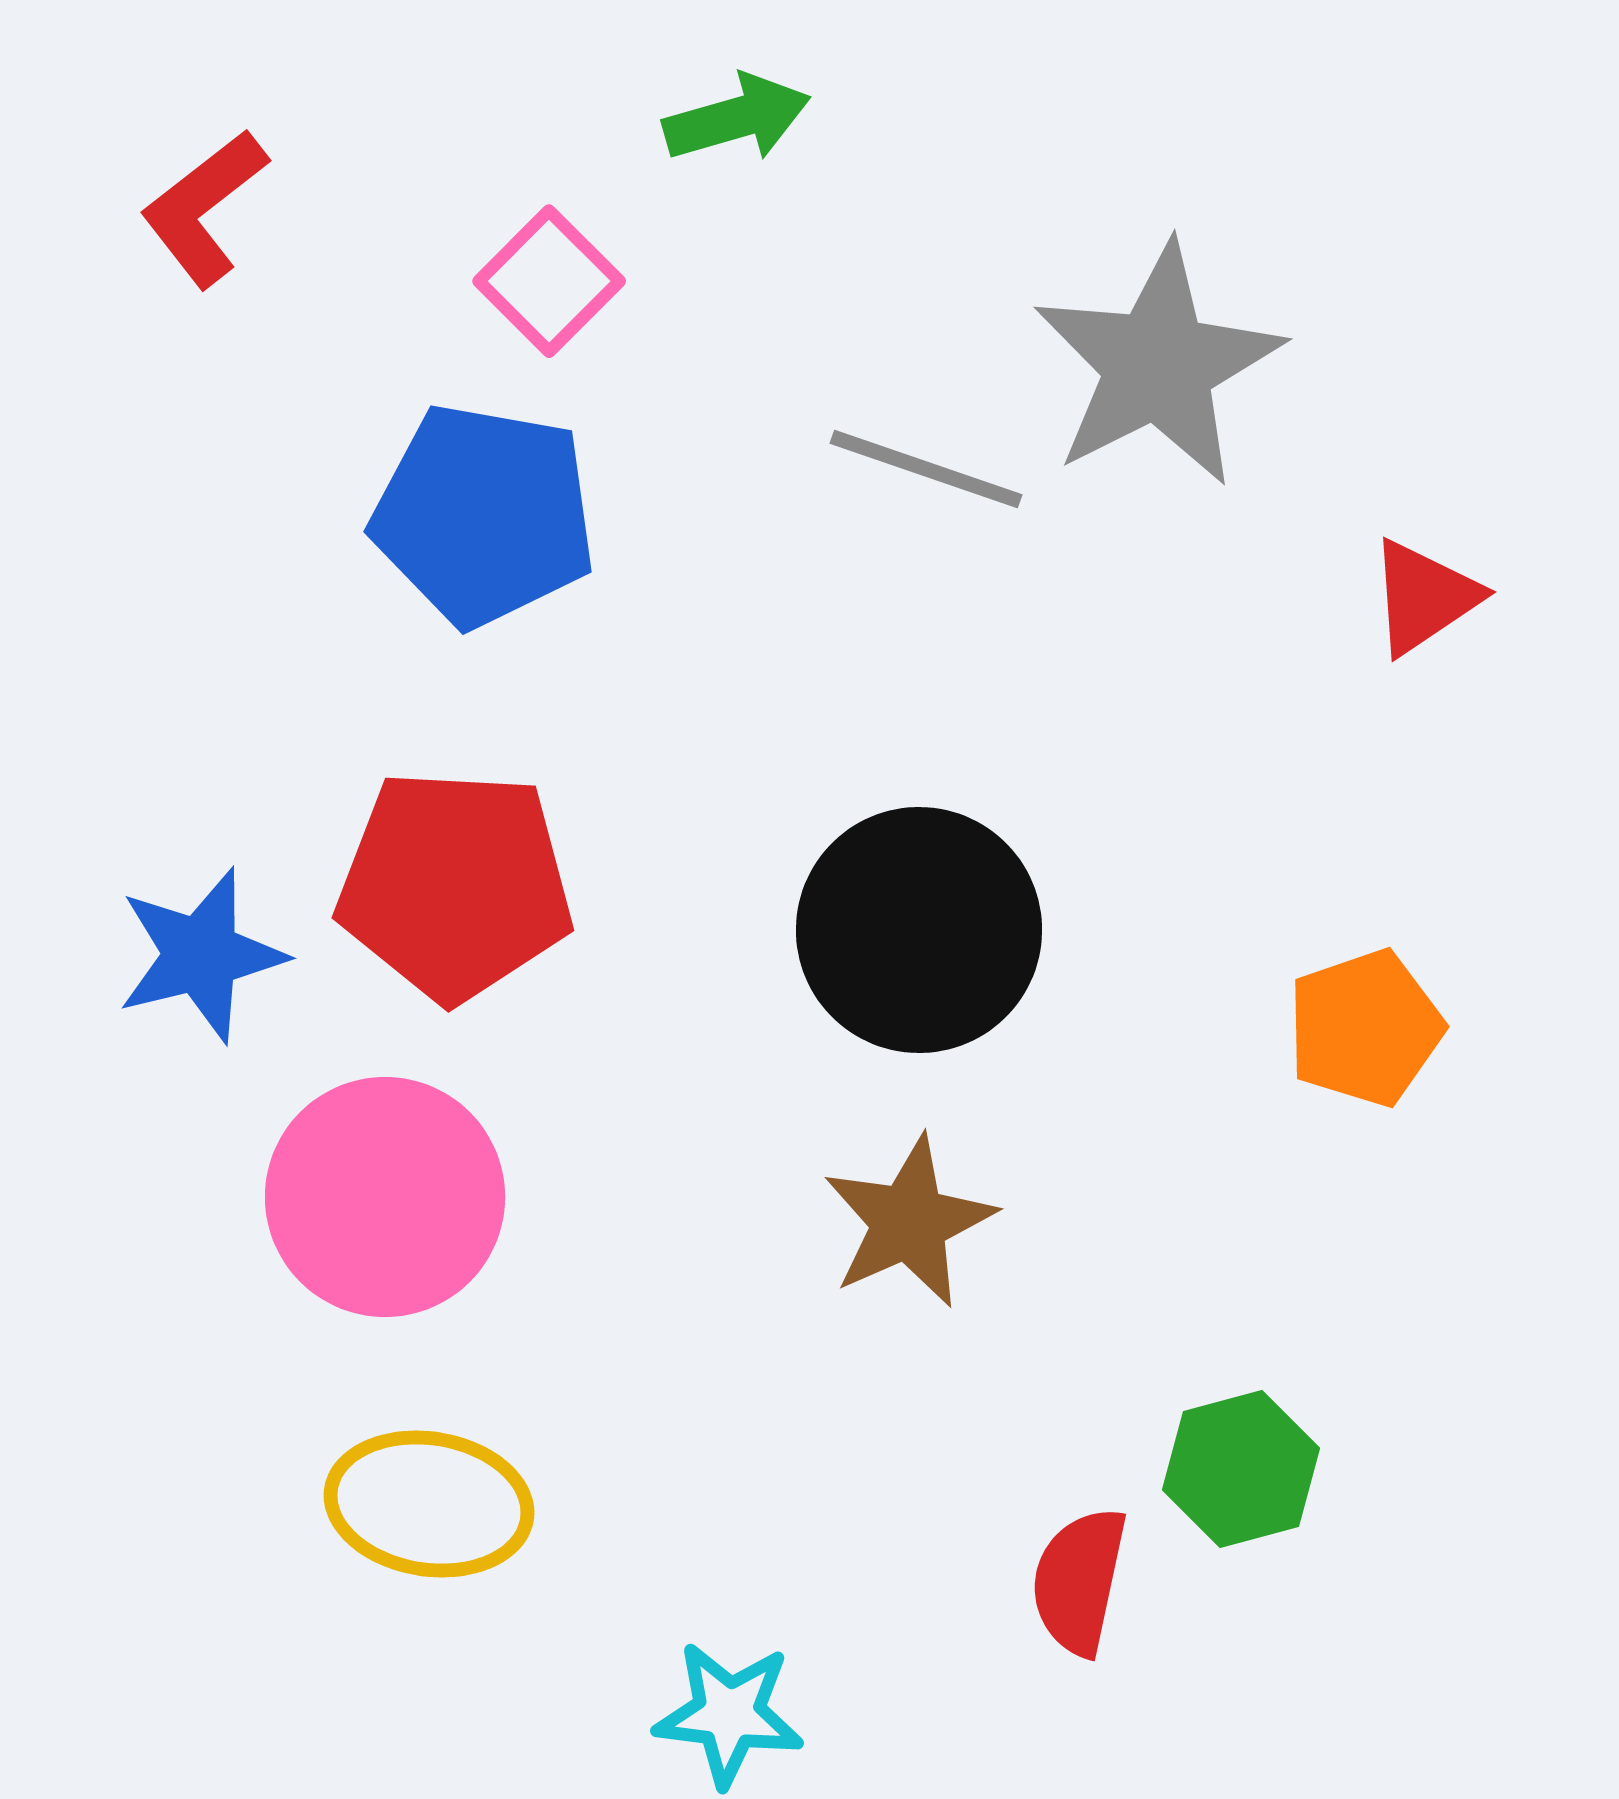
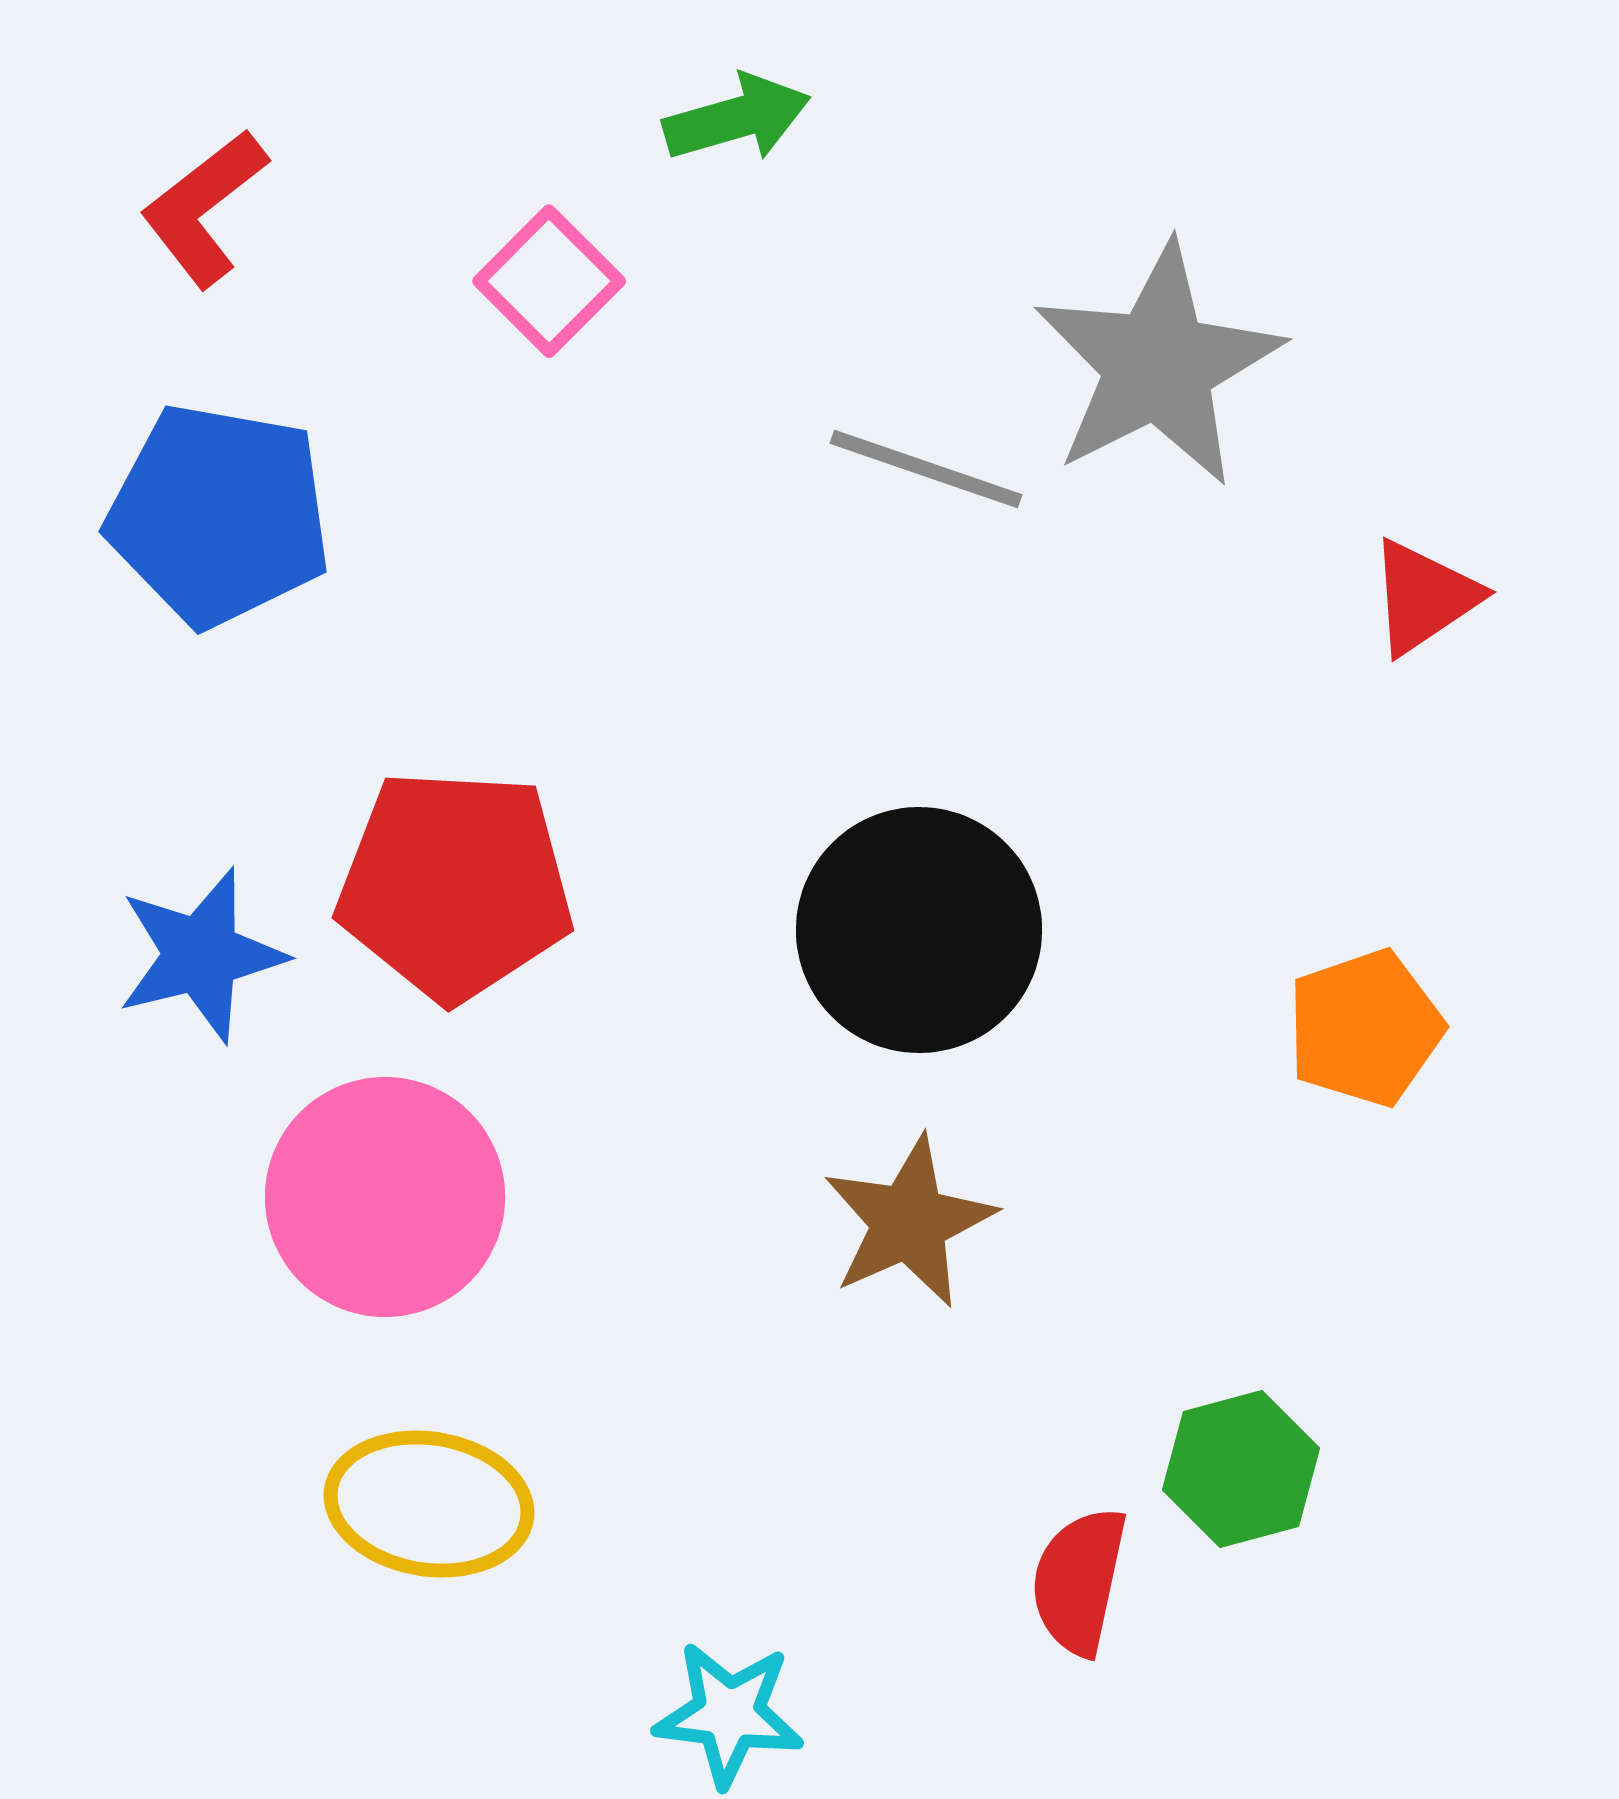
blue pentagon: moved 265 px left
